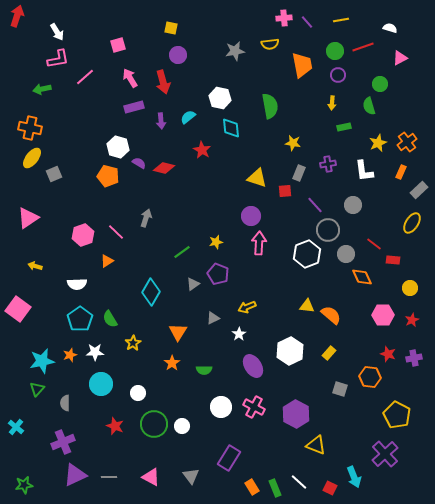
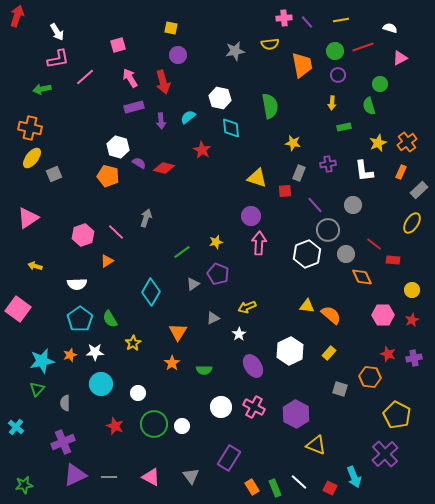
yellow circle at (410, 288): moved 2 px right, 2 px down
